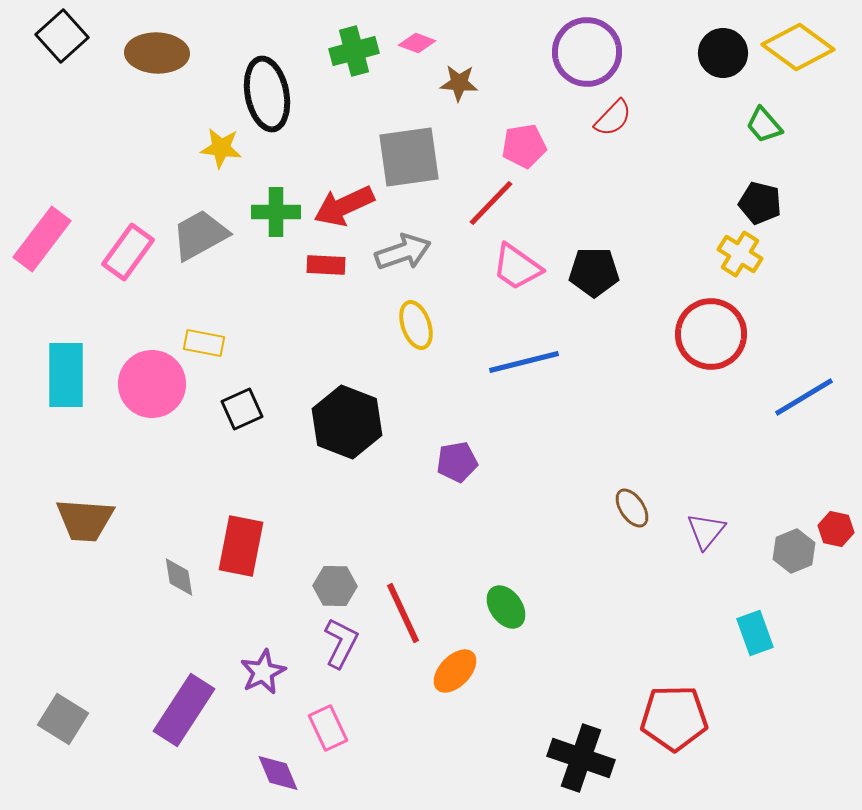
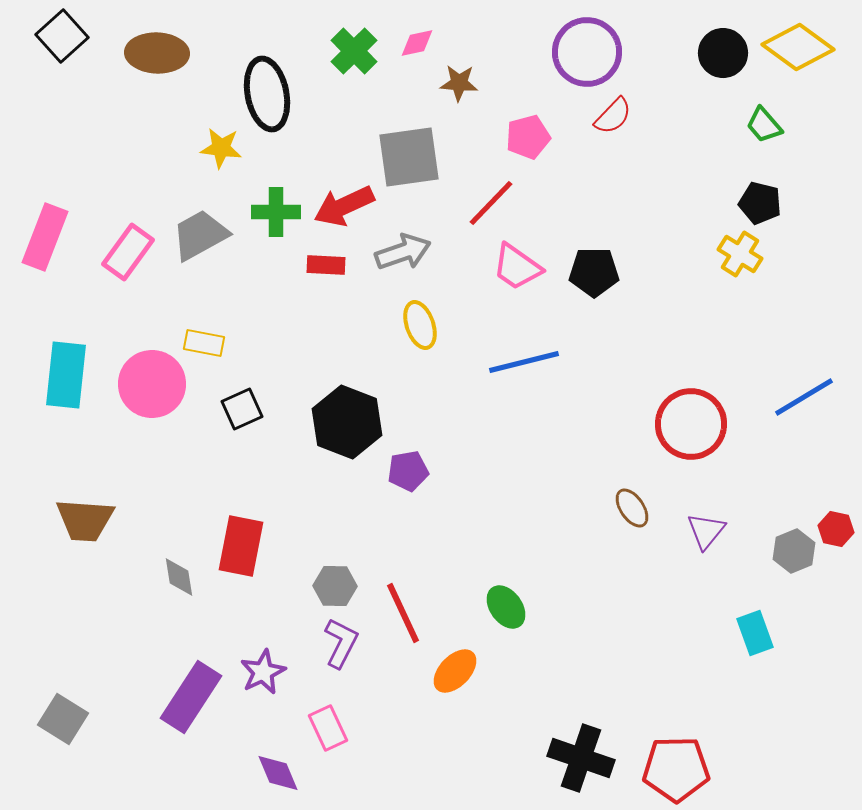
pink diamond at (417, 43): rotated 33 degrees counterclockwise
green cross at (354, 51): rotated 30 degrees counterclockwise
red semicircle at (613, 118): moved 2 px up
pink pentagon at (524, 146): moved 4 px right, 9 px up; rotated 6 degrees counterclockwise
pink rectangle at (42, 239): moved 3 px right, 2 px up; rotated 16 degrees counterclockwise
yellow ellipse at (416, 325): moved 4 px right
red circle at (711, 334): moved 20 px left, 90 px down
cyan rectangle at (66, 375): rotated 6 degrees clockwise
purple pentagon at (457, 462): moved 49 px left, 9 px down
purple rectangle at (184, 710): moved 7 px right, 13 px up
red pentagon at (674, 718): moved 2 px right, 51 px down
